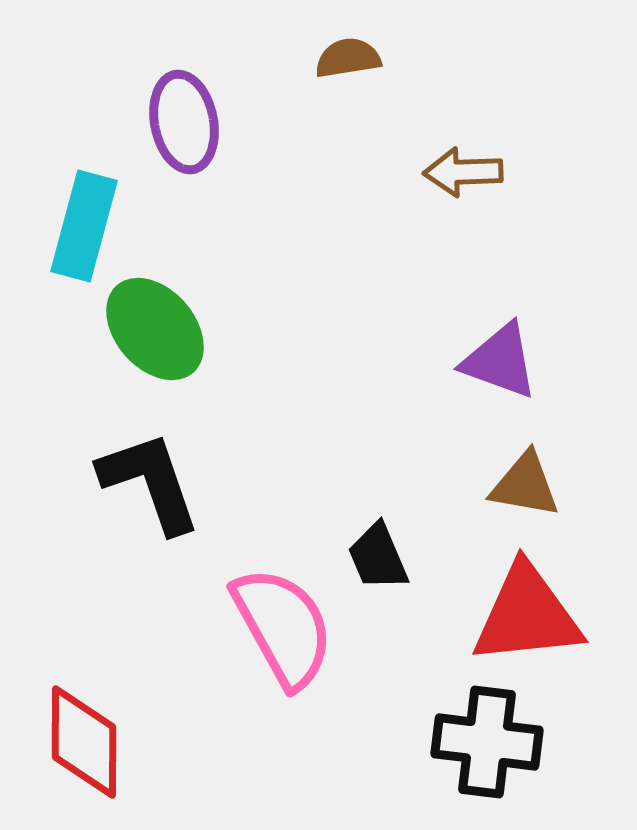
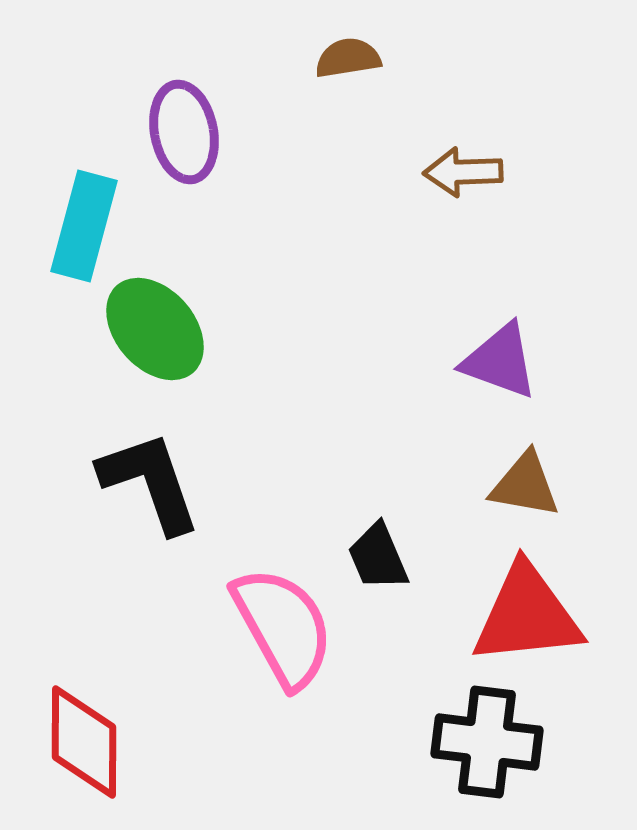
purple ellipse: moved 10 px down
